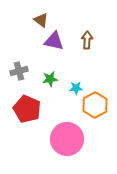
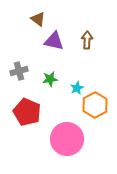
brown triangle: moved 3 px left, 1 px up
cyan star: moved 1 px right; rotated 24 degrees counterclockwise
red pentagon: moved 3 px down
